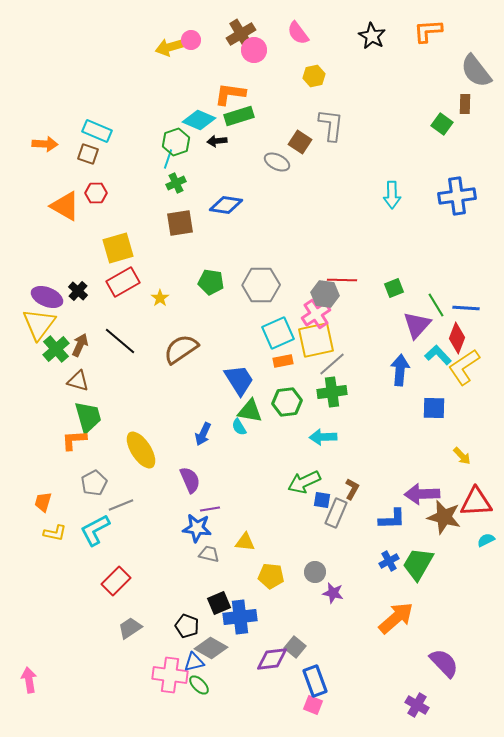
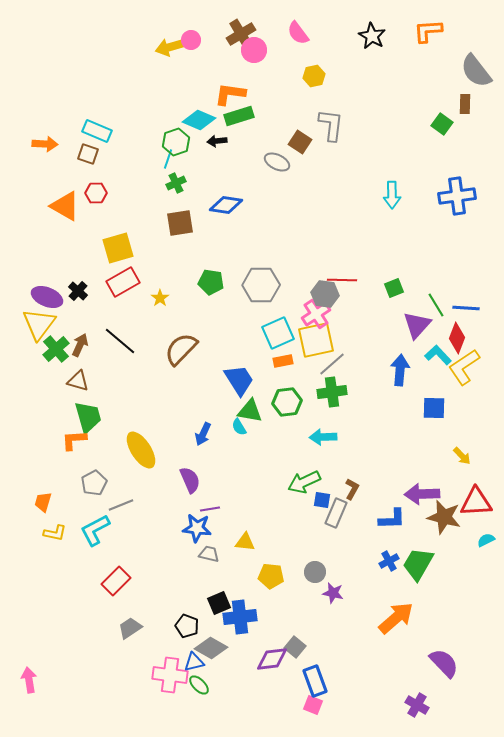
brown semicircle at (181, 349): rotated 12 degrees counterclockwise
